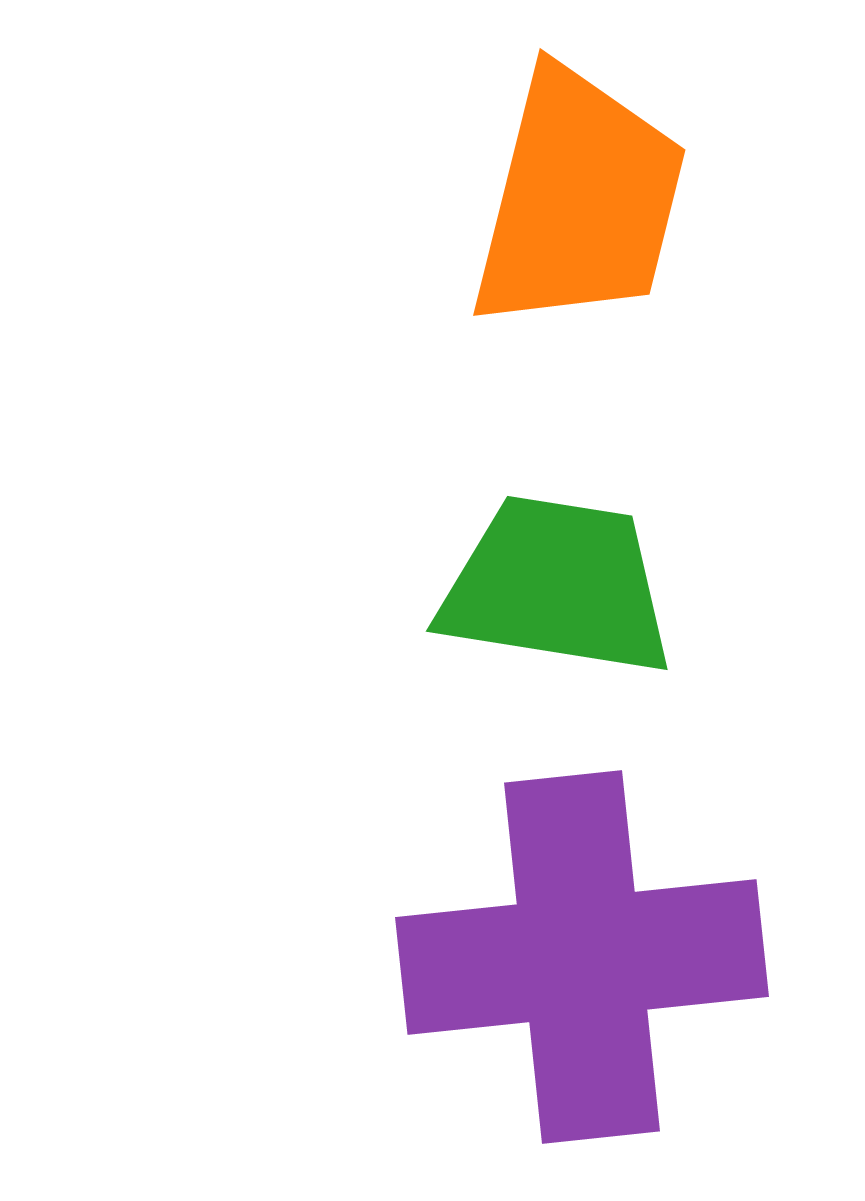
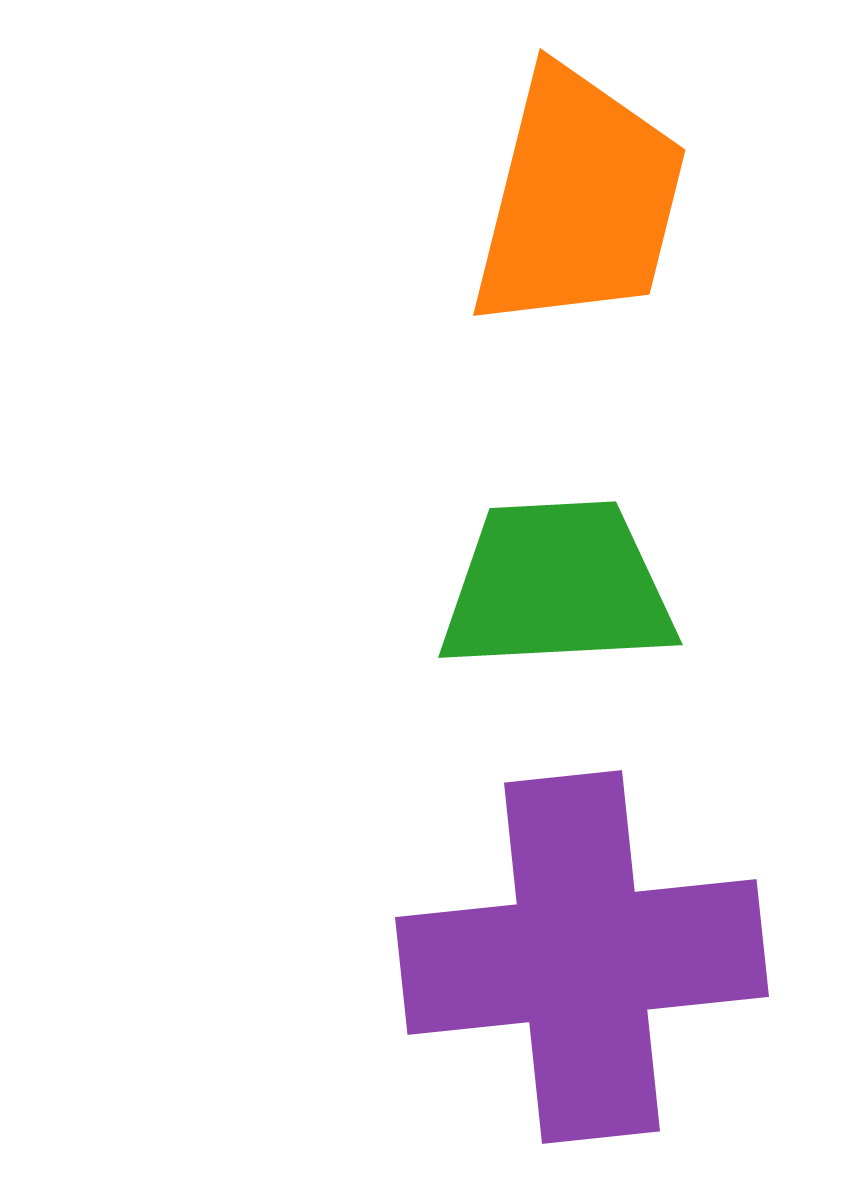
green trapezoid: rotated 12 degrees counterclockwise
